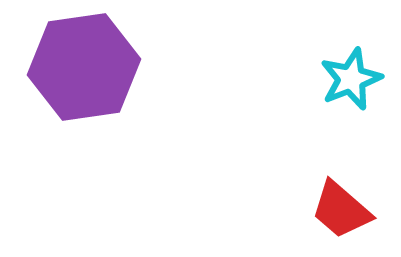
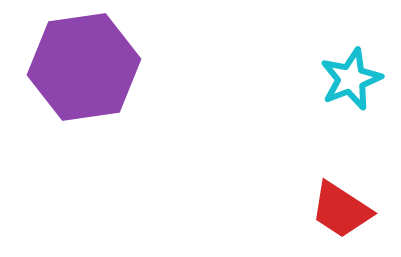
red trapezoid: rotated 8 degrees counterclockwise
